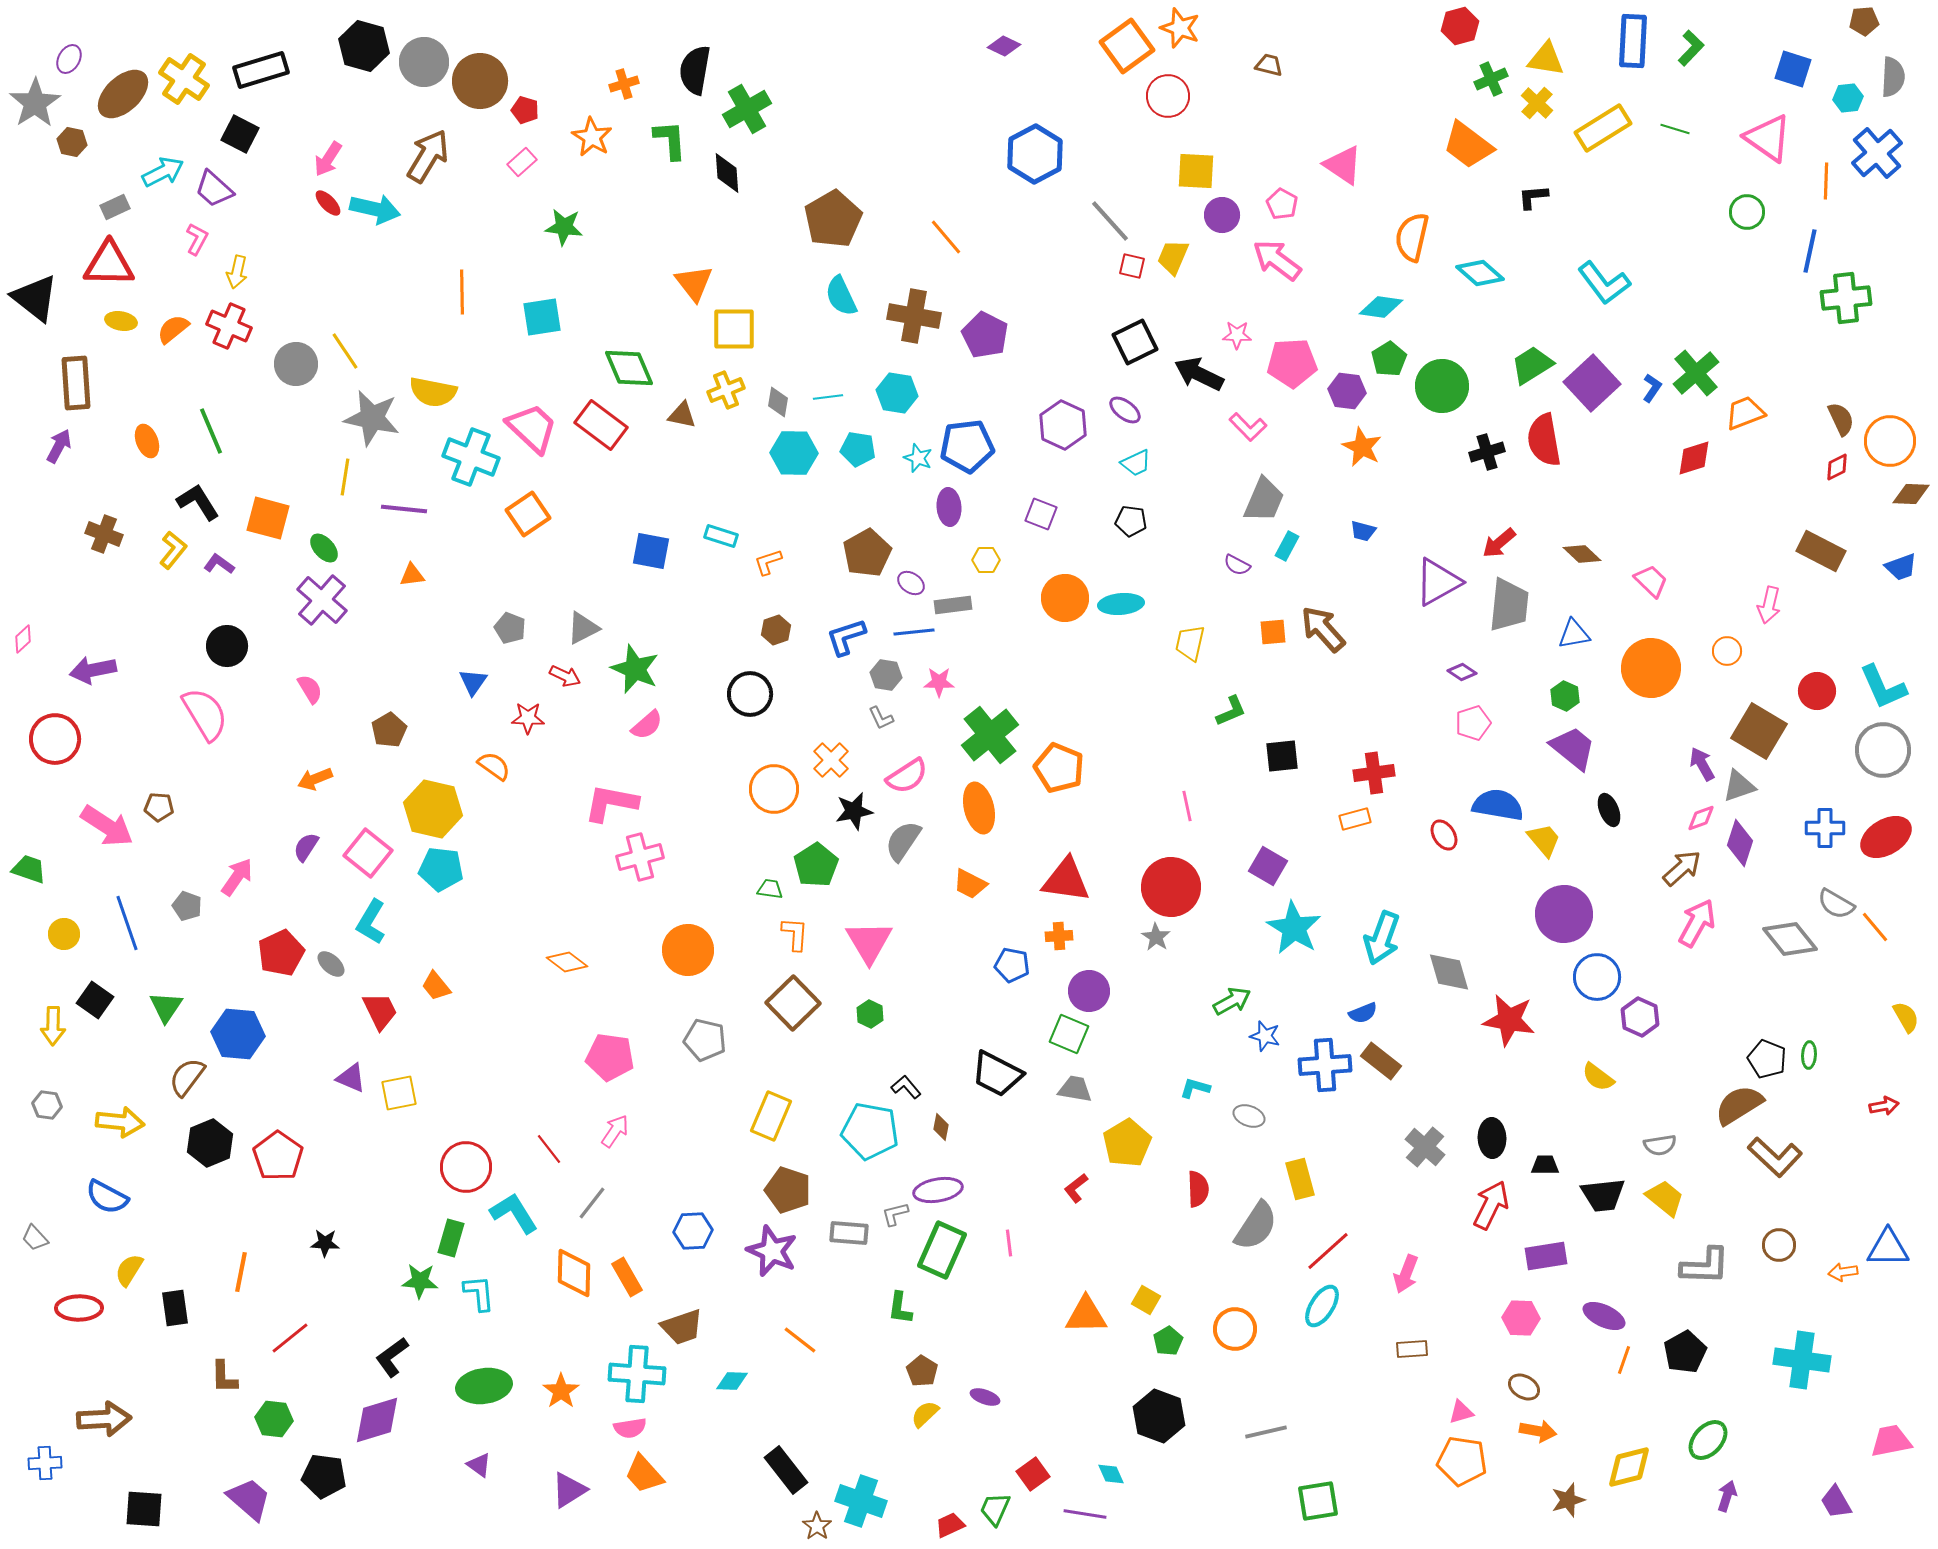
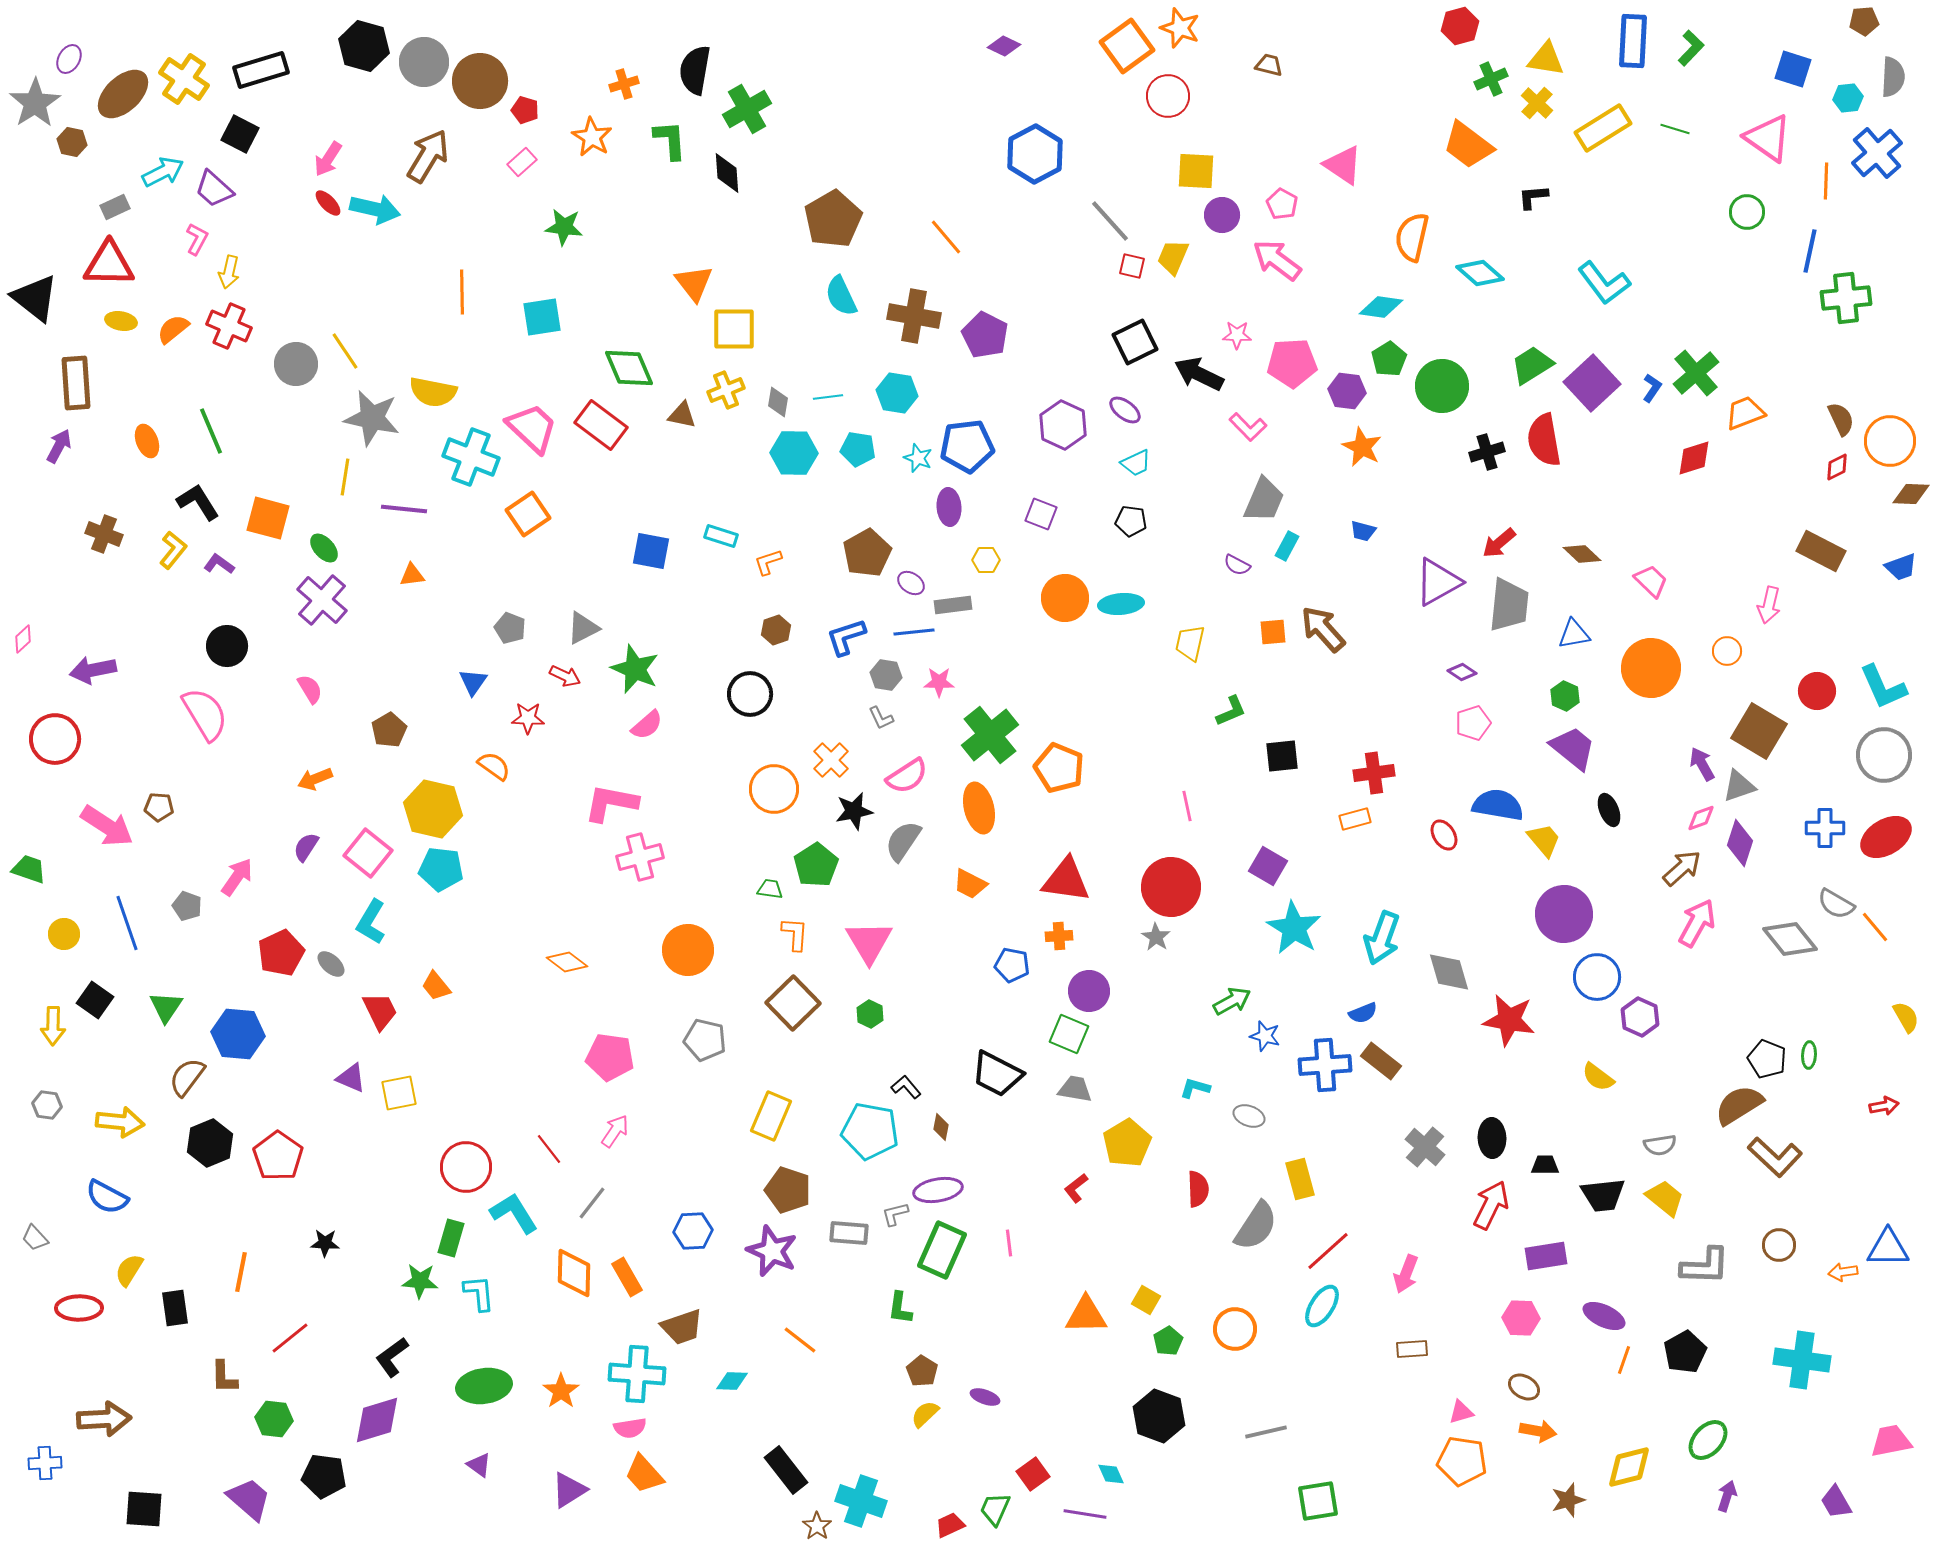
yellow arrow at (237, 272): moved 8 px left
gray circle at (1883, 750): moved 1 px right, 5 px down
